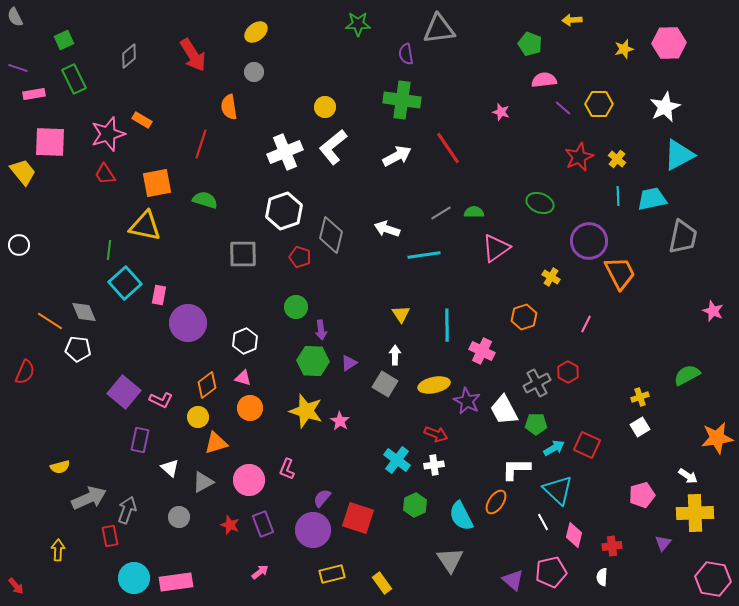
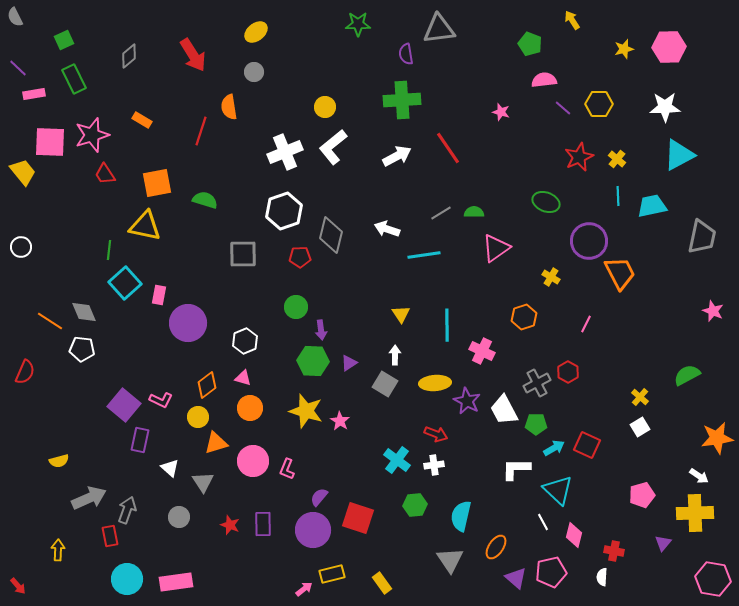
yellow arrow at (572, 20): rotated 60 degrees clockwise
pink hexagon at (669, 43): moved 4 px down
purple line at (18, 68): rotated 24 degrees clockwise
green cross at (402, 100): rotated 12 degrees counterclockwise
white star at (665, 107): rotated 24 degrees clockwise
pink star at (108, 134): moved 16 px left, 1 px down
red line at (201, 144): moved 13 px up
cyan trapezoid at (652, 199): moved 7 px down
green ellipse at (540, 203): moved 6 px right, 1 px up
gray trapezoid at (683, 237): moved 19 px right
white circle at (19, 245): moved 2 px right, 2 px down
red pentagon at (300, 257): rotated 20 degrees counterclockwise
white pentagon at (78, 349): moved 4 px right
yellow ellipse at (434, 385): moved 1 px right, 2 px up; rotated 8 degrees clockwise
purple square at (124, 392): moved 13 px down
yellow cross at (640, 397): rotated 30 degrees counterclockwise
yellow semicircle at (60, 467): moved 1 px left, 6 px up
white arrow at (688, 476): moved 11 px right
pink circle at (249, 480): moved 4 px right, 19 px up
gray triangle at (203, 482): rotated 35 degrees counterclockwise
purple semicircle at (322, 498): moved 3 px left, 1 px up
orange ellipse at (496, 502): moved 45 px down
green hexagon at (415, 505): rotated 20 degrees clockwise
cyan semicircle at (461, 516): rotated 40 degrees clockwise
purple rectangle at (263, 524): rotated 20 degrees clockwise
red cross at (612, 546): moved 2 px right, 5 px down; rotated 18 degrees clockwise
pink arrow at (260, 572): moved 44 px right, 17 px down
cyan circle at (134, 578): moved 7 px left, 1 px down
purple triangle at (513, 580): moved 3 px right, 2 px up
red arrow at (16, 586): moved 2 px right
